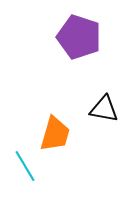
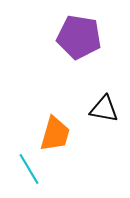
purple pentagon: rotated 9 degrees counterclockwise
cyan line: moved 4 px right, 3 px down
